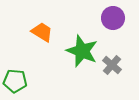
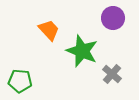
orange trapezoid: moved 7 px right, 2 px up; rotated 15 degrees clockwise
gray cross: moved 9 px down
green pentagon: moved 5 px right
